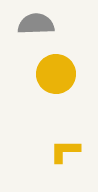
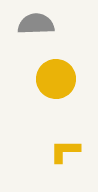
yellow circle: moved 5 px down
